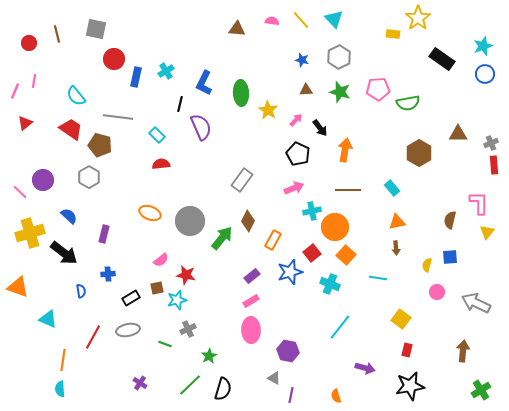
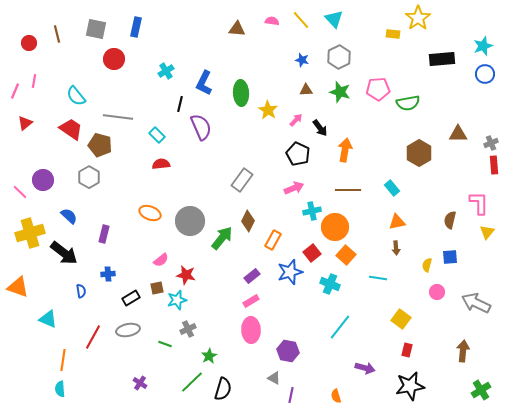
black rectangle at (442, 59): rotated 40 degrees counterclockwise
blue rectangle at (136, 77): moved 50 px up
green line at (190, 385): moved 2 px right, 3 px up
